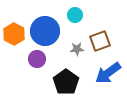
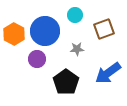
brown square: moved 4 px right, 12 px up
